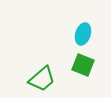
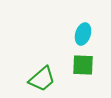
green square: rotated 20 degrees counterclockwise
